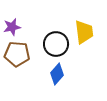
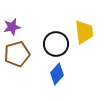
brown pentagon: rotated 20 degrees counterclockwise
